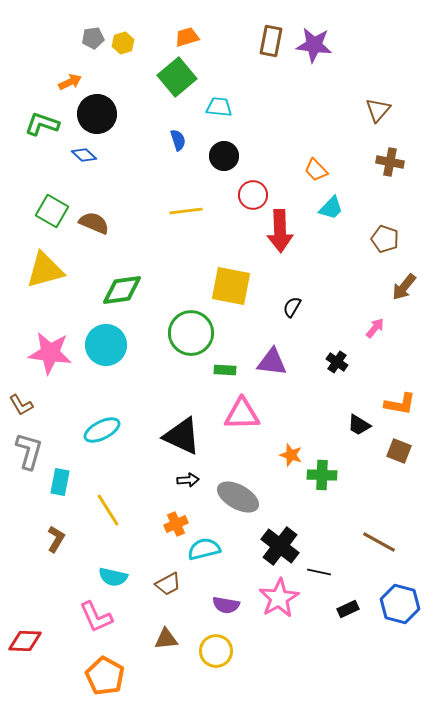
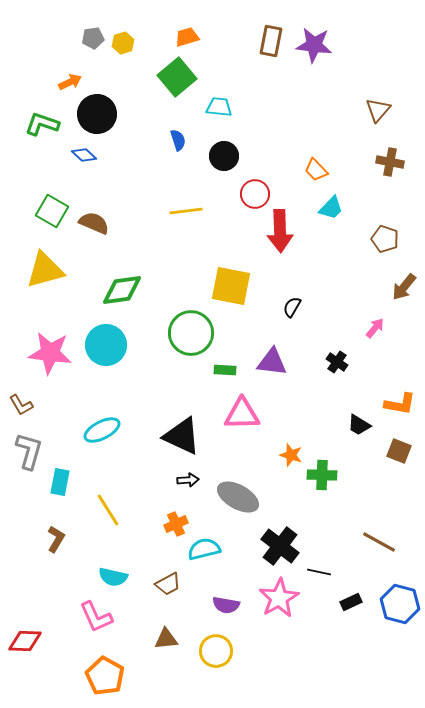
red circle at (253, 195): moved 2 px right, 1 px up
black rectangle at (348, 609): moved 3 px right, 7 px up
